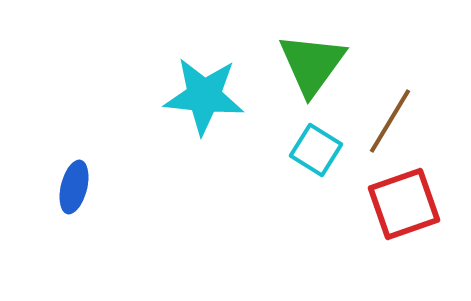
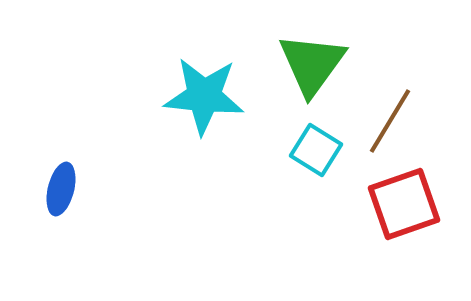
blue ellipse: moved 13 px left, 2 px down
